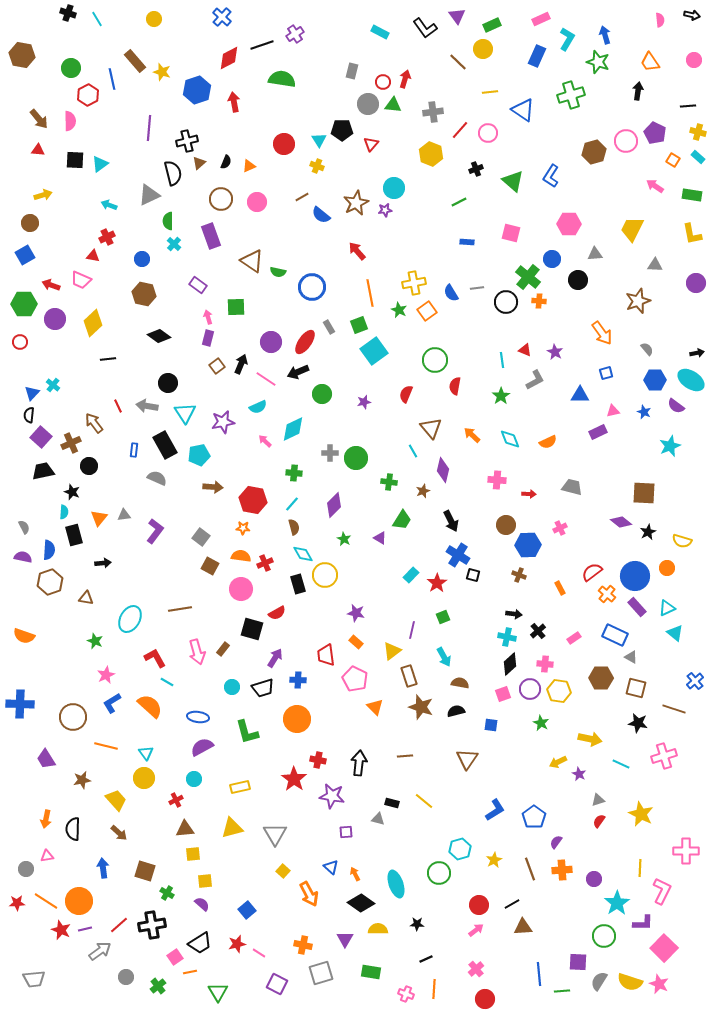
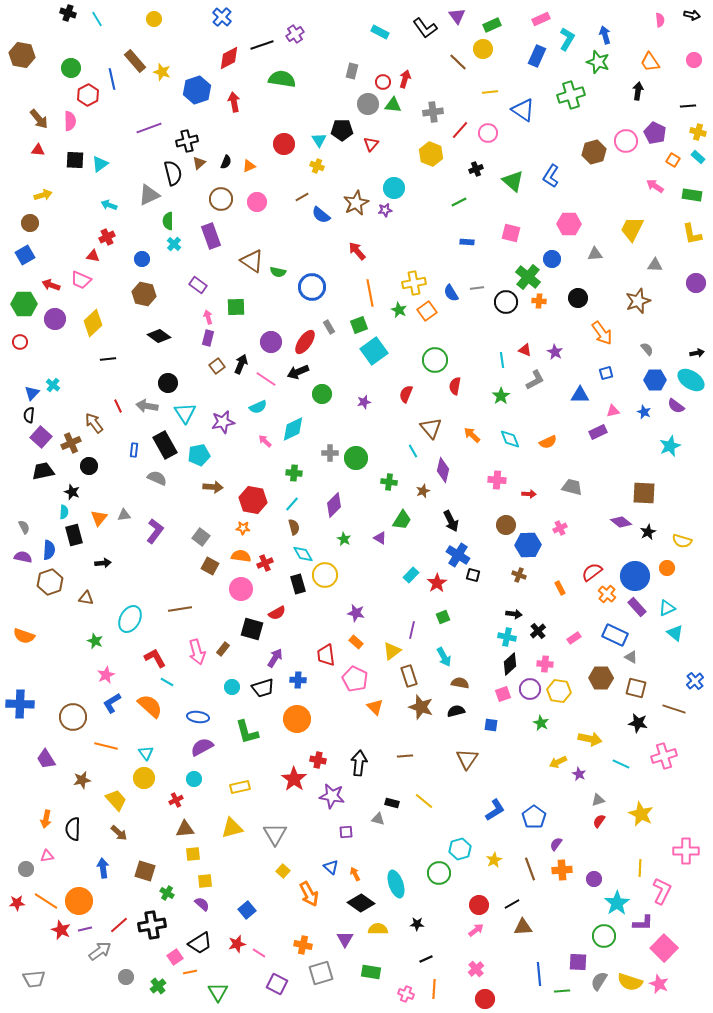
purple line at (149, 128): rotated 65 degrees clockwise
black circle at (578, 280): moved 18 px down
purple semicircle at (556, 842): moved 2 px down
